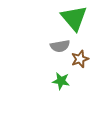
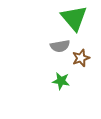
brown star: moved 1 px right, 1 px up
